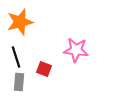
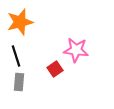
black line: moved 1 px up
red square: moved 11 px right; rotated 35 degrees clockwise
